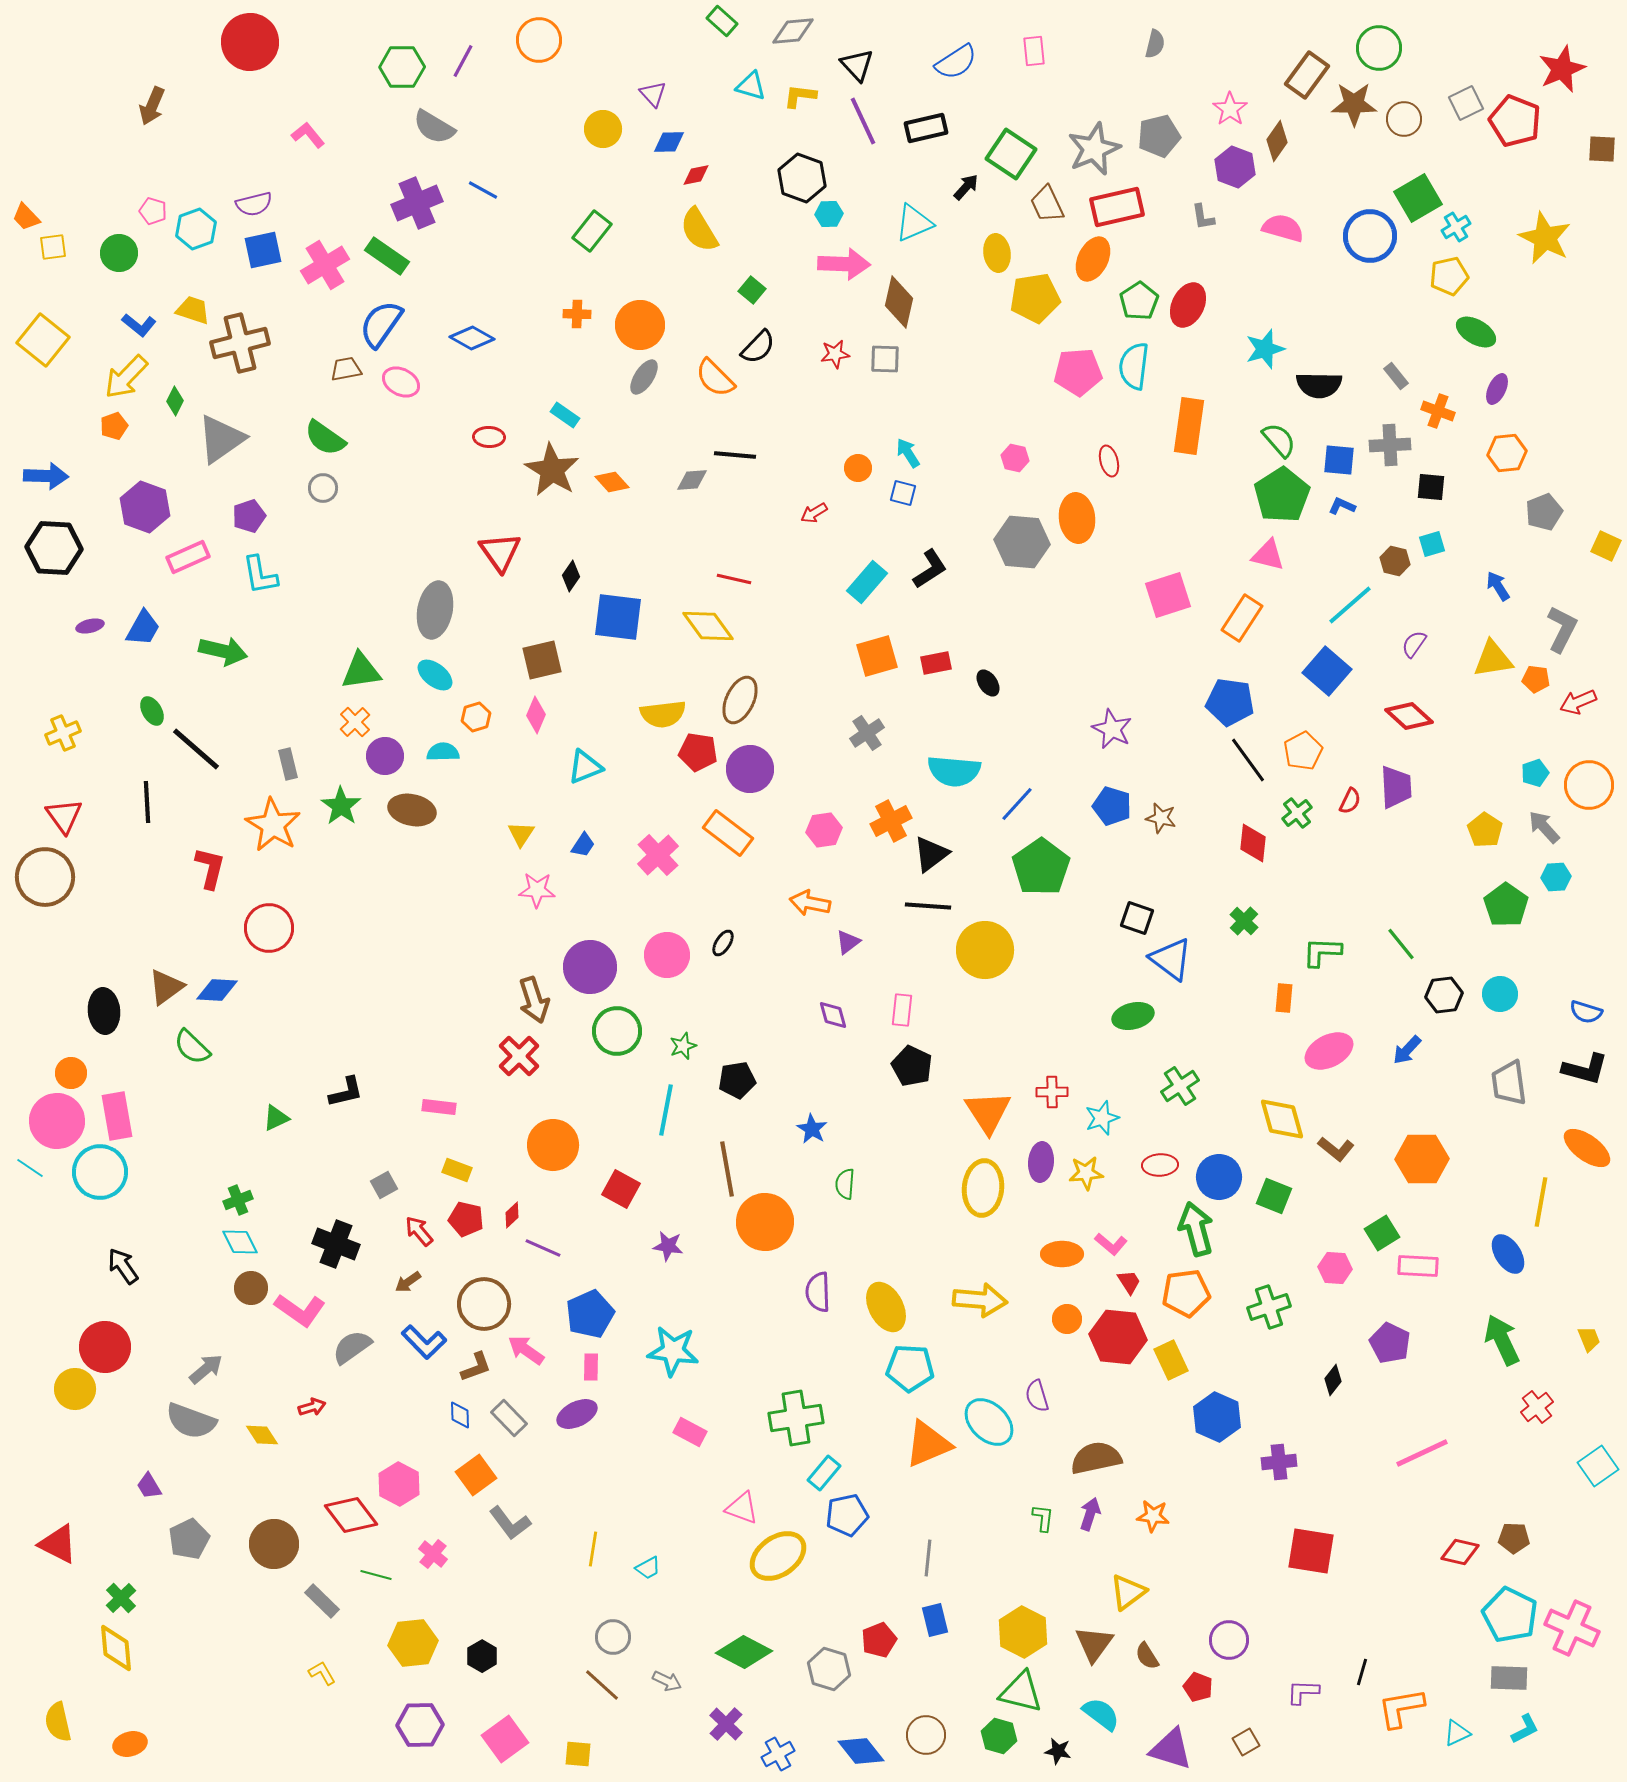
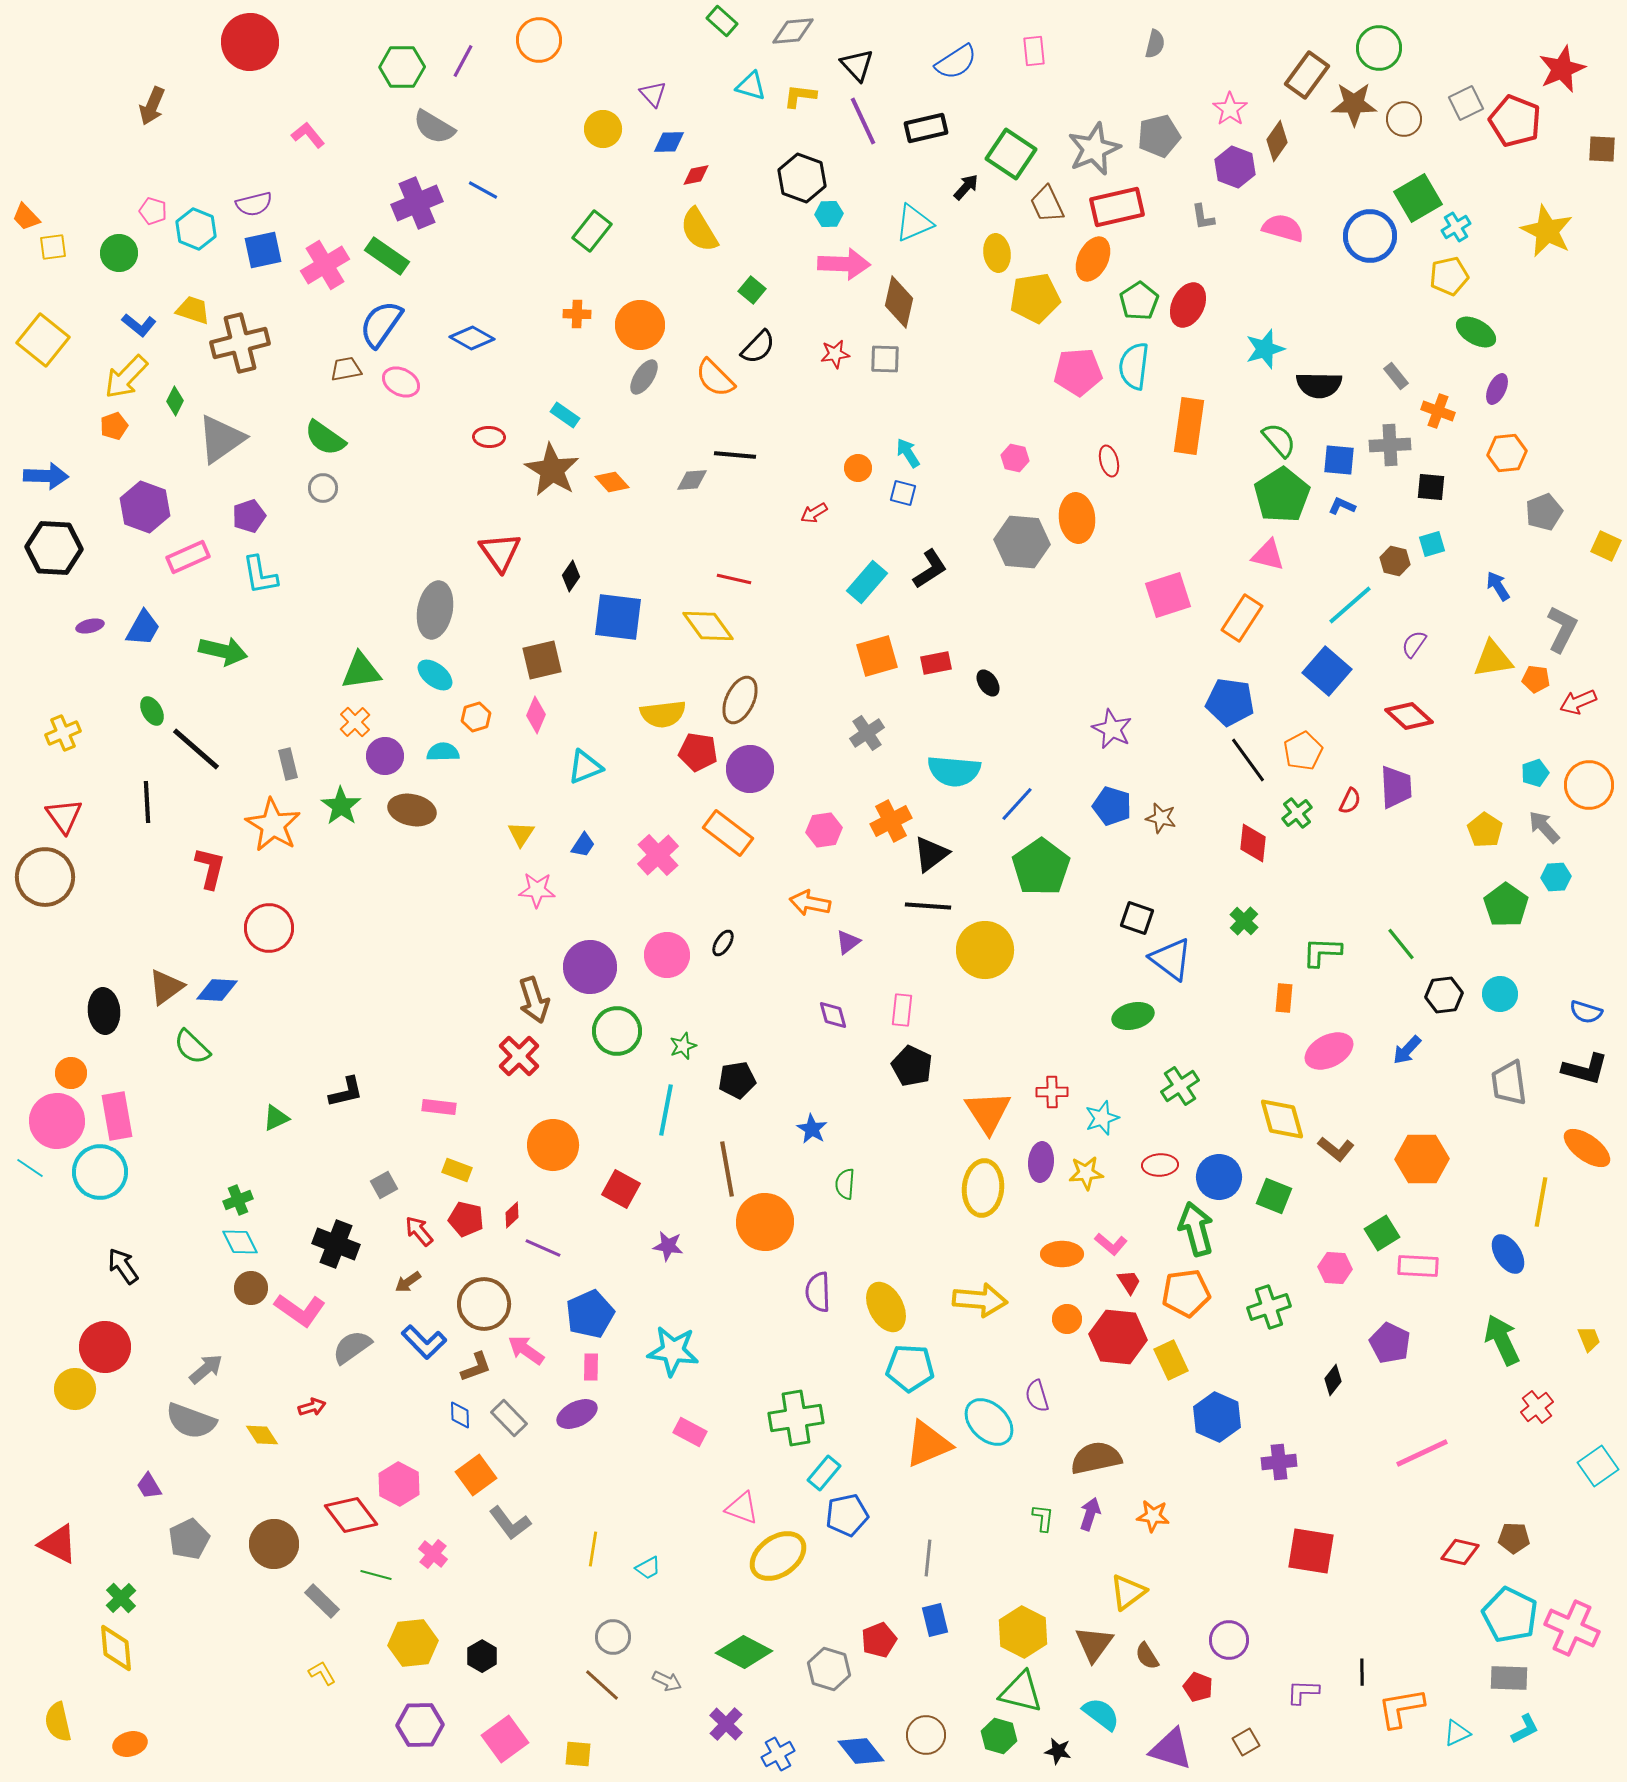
cyan hexagon at (196, 229): rotated 18 degrees counterclockwise
yellow star at (1545, 238): moved 2 px right, 7 px up
black line at (1362, 1672): rotated 16 degrees counterclockwise
